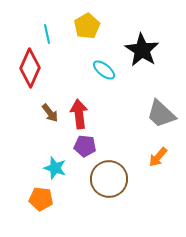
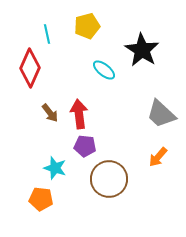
yellow pentagon: rotated 15 degrees clockwise
